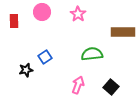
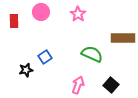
pink circle: moved 1 px left
brown rectangle: moved 6 px down
green semicircle: rotated 30 degrees clockwise
black square: moved 2 px up
